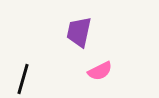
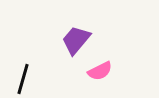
purple trapezoid: moved 3 px left, 8 px down; rotated 28 degrees clockwise
